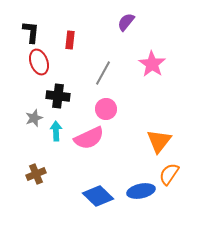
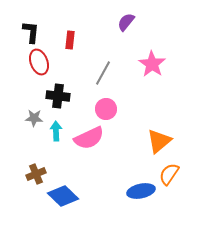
gray star: rotated 24 degrees clockwise
orange triangle: rotated 12 degrees clockwise
blue diamond: moved 35 px left
